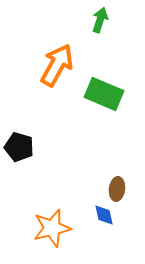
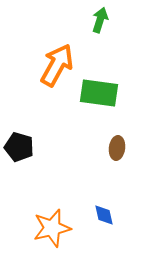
green rectangle: moved 5 px left, 1 px up; rotated 15 degrees counterclockwise
brown ellipse: moved 41 px up
